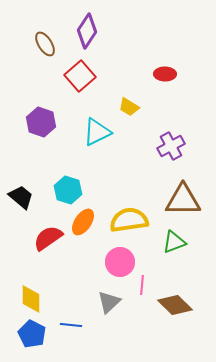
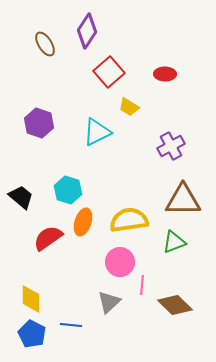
red square: moved 29 px right, 4 px up
purple hexagon: moved 2 px left, 1 px down
orange ellipse: rotated 16 degrees counterclockwise
